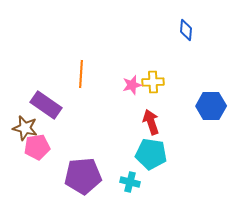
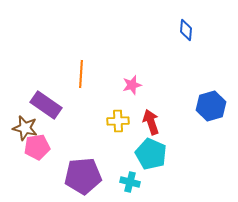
yellow cross: moved 35 px left, 39 px down
blue hexagon: rotated 16 degrees counterclockwise
cyan pentagon: rotated 16 degrees clockwise
